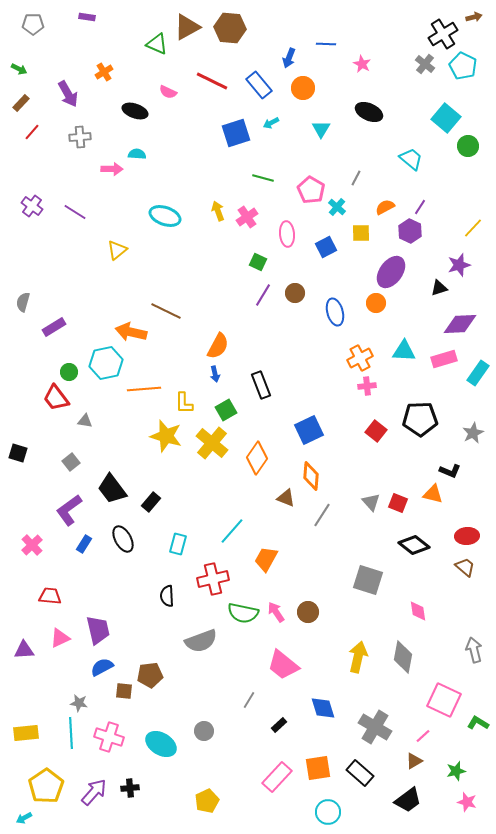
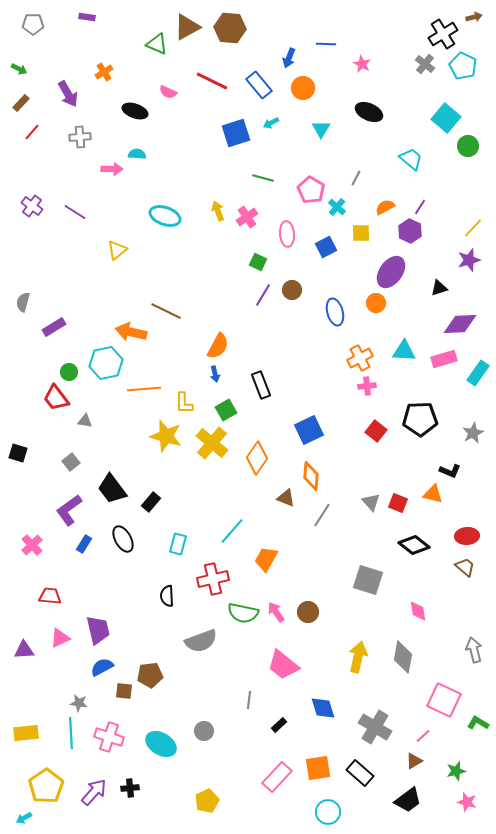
purple star at (459, 265): moved 10 px right, 5 px up
brown circle at (295, 293): moved 3 px left, 3 px up
gray line at (249, 700): rotated 24 degrees counterclockwise
